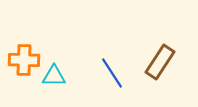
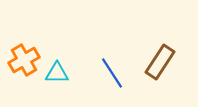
orange cross: rotated 32 degrees counterclockwise
cyan triangle: moved 3 px right, 3 px up
